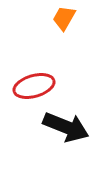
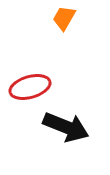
red ellipse: moved 4 px left, 1 px down
